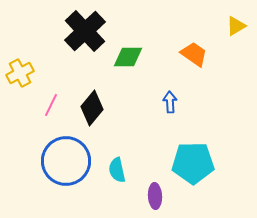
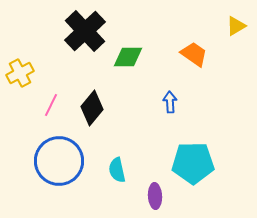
blue circle: moved 7 px left
